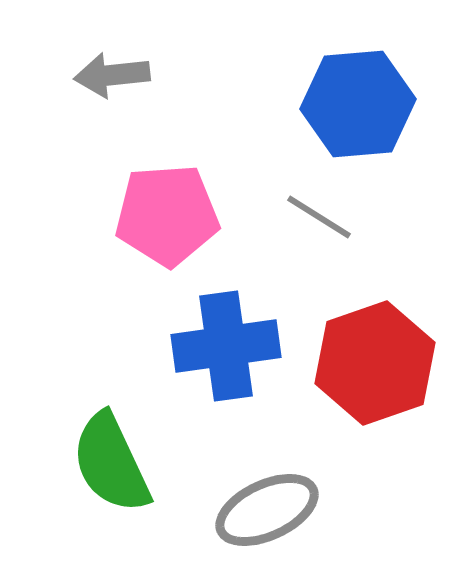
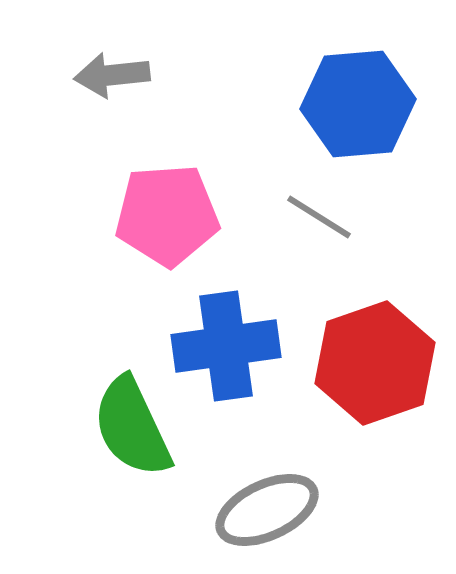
green semicircle: moved 21 px right, 36 px up
